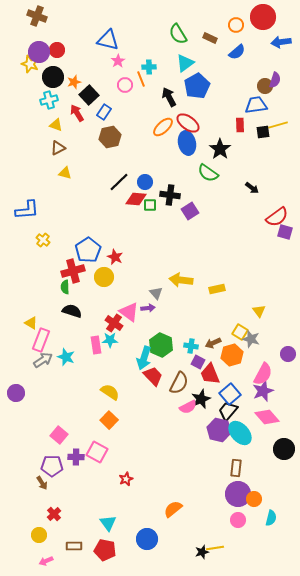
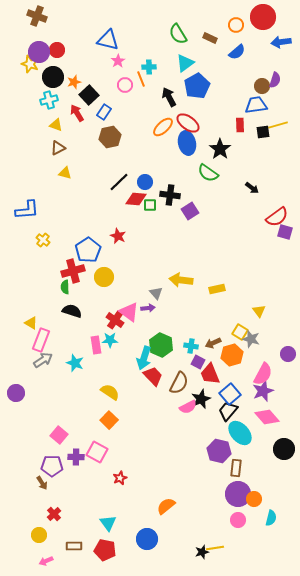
brown circle at (265, 86): moved 3 px left
red star at (115, 257): moved 3 px right, 21 px up
red cross at (114, 323): moved 1 px right, 3 px up
cyan star at (66, 357): moved 9 px right, 6 px down
purple hexagon at (219, 430): moved 21 px down
red star at (126, 479): moved 6 px left, 1 px up
orange semicircle at (173, 509): moved 7 px left, 3 px up
